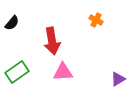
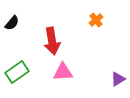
orange cross: rotated 24 degrees clockwise
